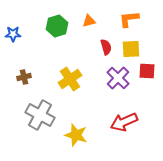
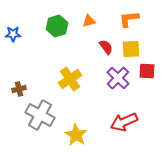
red semicircle: rotated 21 degrees counterclockwise
brown cross: moved 5 px left, 12 px down
yellow star: rotated 15 degrees clockwise
